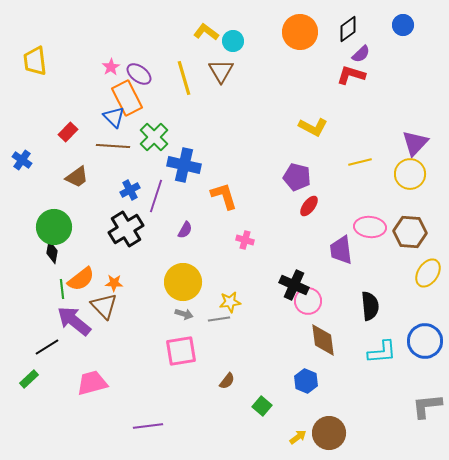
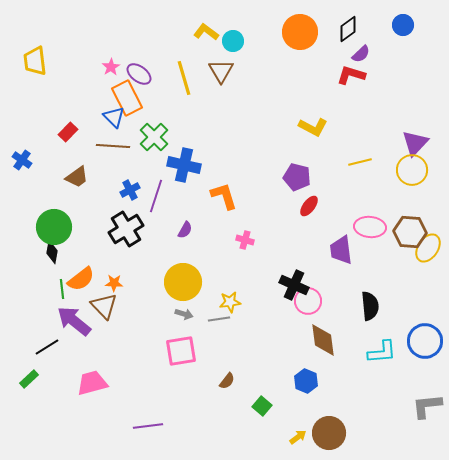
yellow circle at (410, 174): moved 2 px right, 4 px up
yellow ellipse at (428, 273): moved 25 px up
